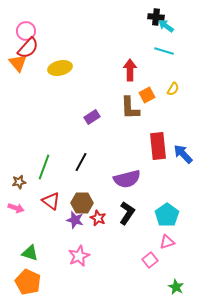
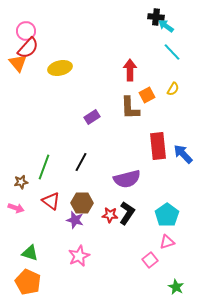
cyan line: moved 8 px right, 1 px down; rotated 30 degrees clockwise
brown star: moved 2 px right
red star: moved 12 px right, 3 px up; rotated 21 degrees counterclockwise
